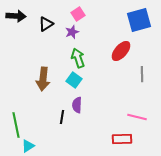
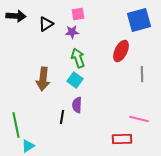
pink square: rotated 24 degrees clockwise
purple star: rotated 16 degrees clockwise
red ellipse: rotated 15 degrees counterclockwise
cyan square: moved 1 px right
pink line: moved 2 px right, 2 px down
